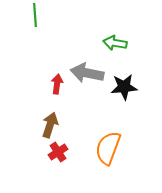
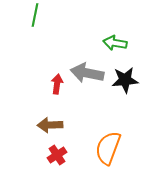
green line: rotated 15 degrees clockwise
black star: moved 1 px right, 7 px up
brown arrow: rotated 110 degrees counterclockwise
red cross: moved 1 px left, 3 px down
